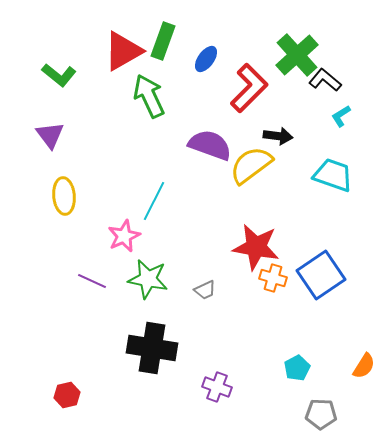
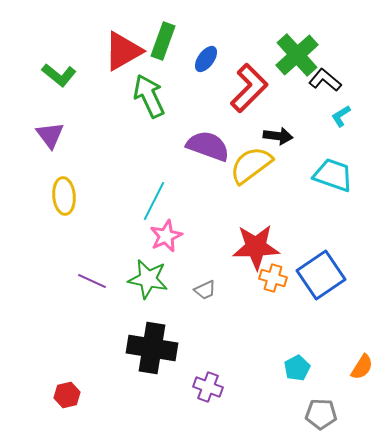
purple semicircle: moved 2 px left, 1 px down
pink star: moved 42 px right
red star: rotated 12 degrees counterclockwise
orange semicircle: moved 2 px left, 1 px down
purple cross: moved 9 px left
